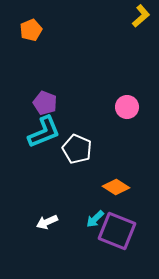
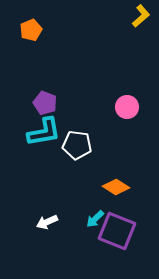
cyan L-shape: rotated 12 degrees clockwise
white pentagon: moved 4 px up; rotated 16 degrees counterclockwise
